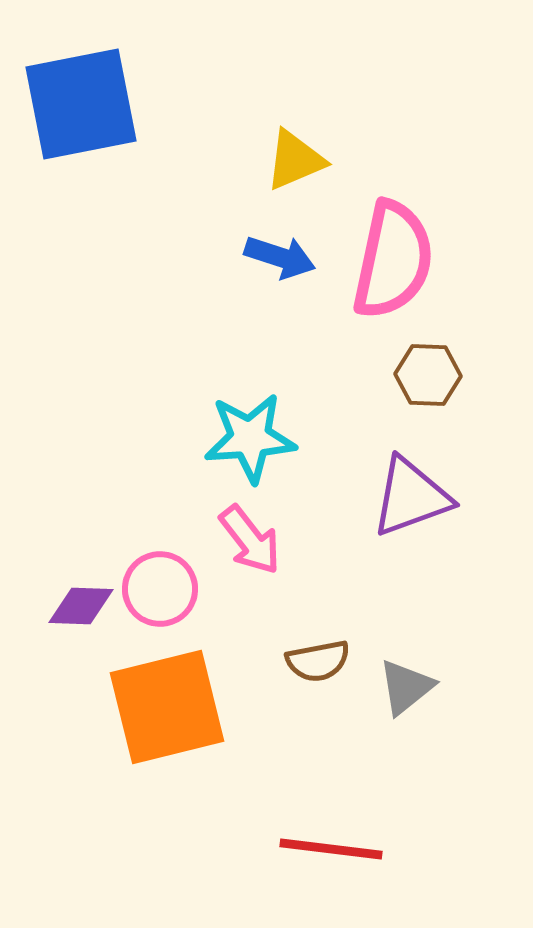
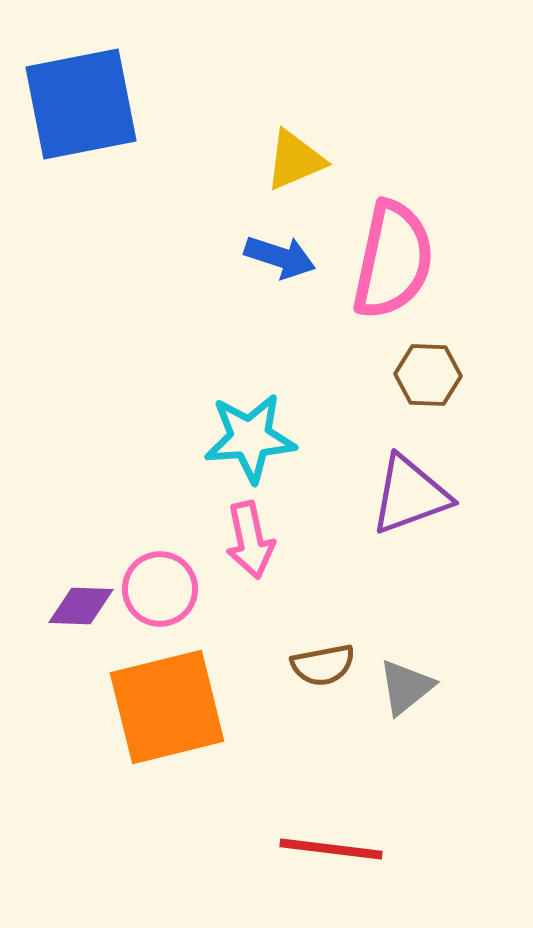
purple triangle: moved 1 px left, 2 px up
pink arrow: rotated 26 degrees clockwise
brown semicircle: moved 5 px right, 4 px down
